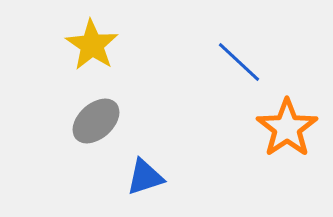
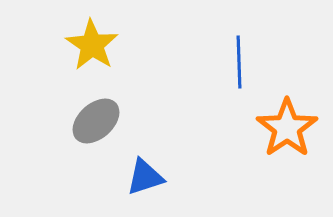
blue line: rotated 45 degrees clockwise
